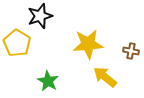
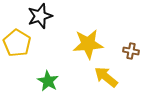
yellow arrow: moved 1 px right
